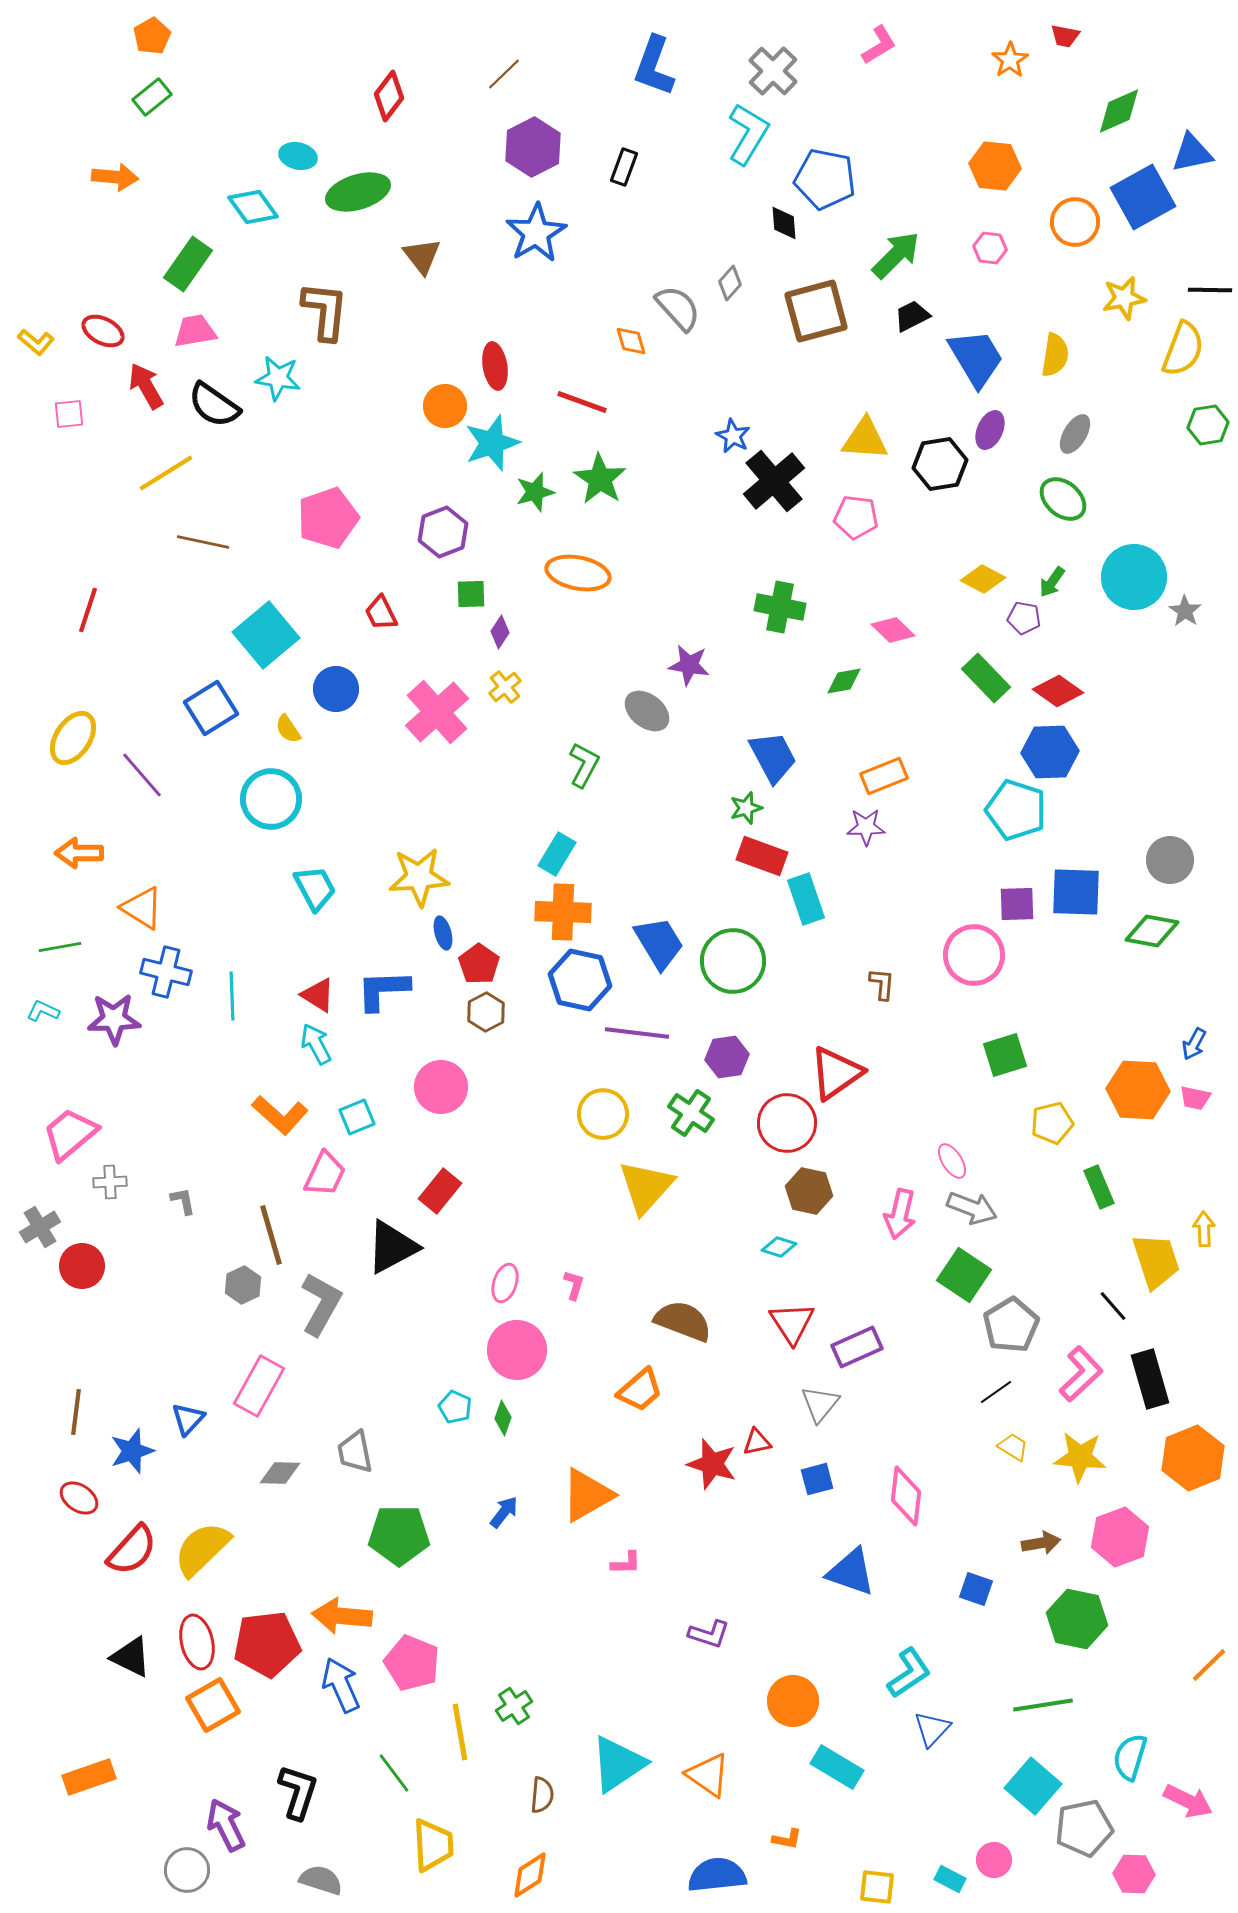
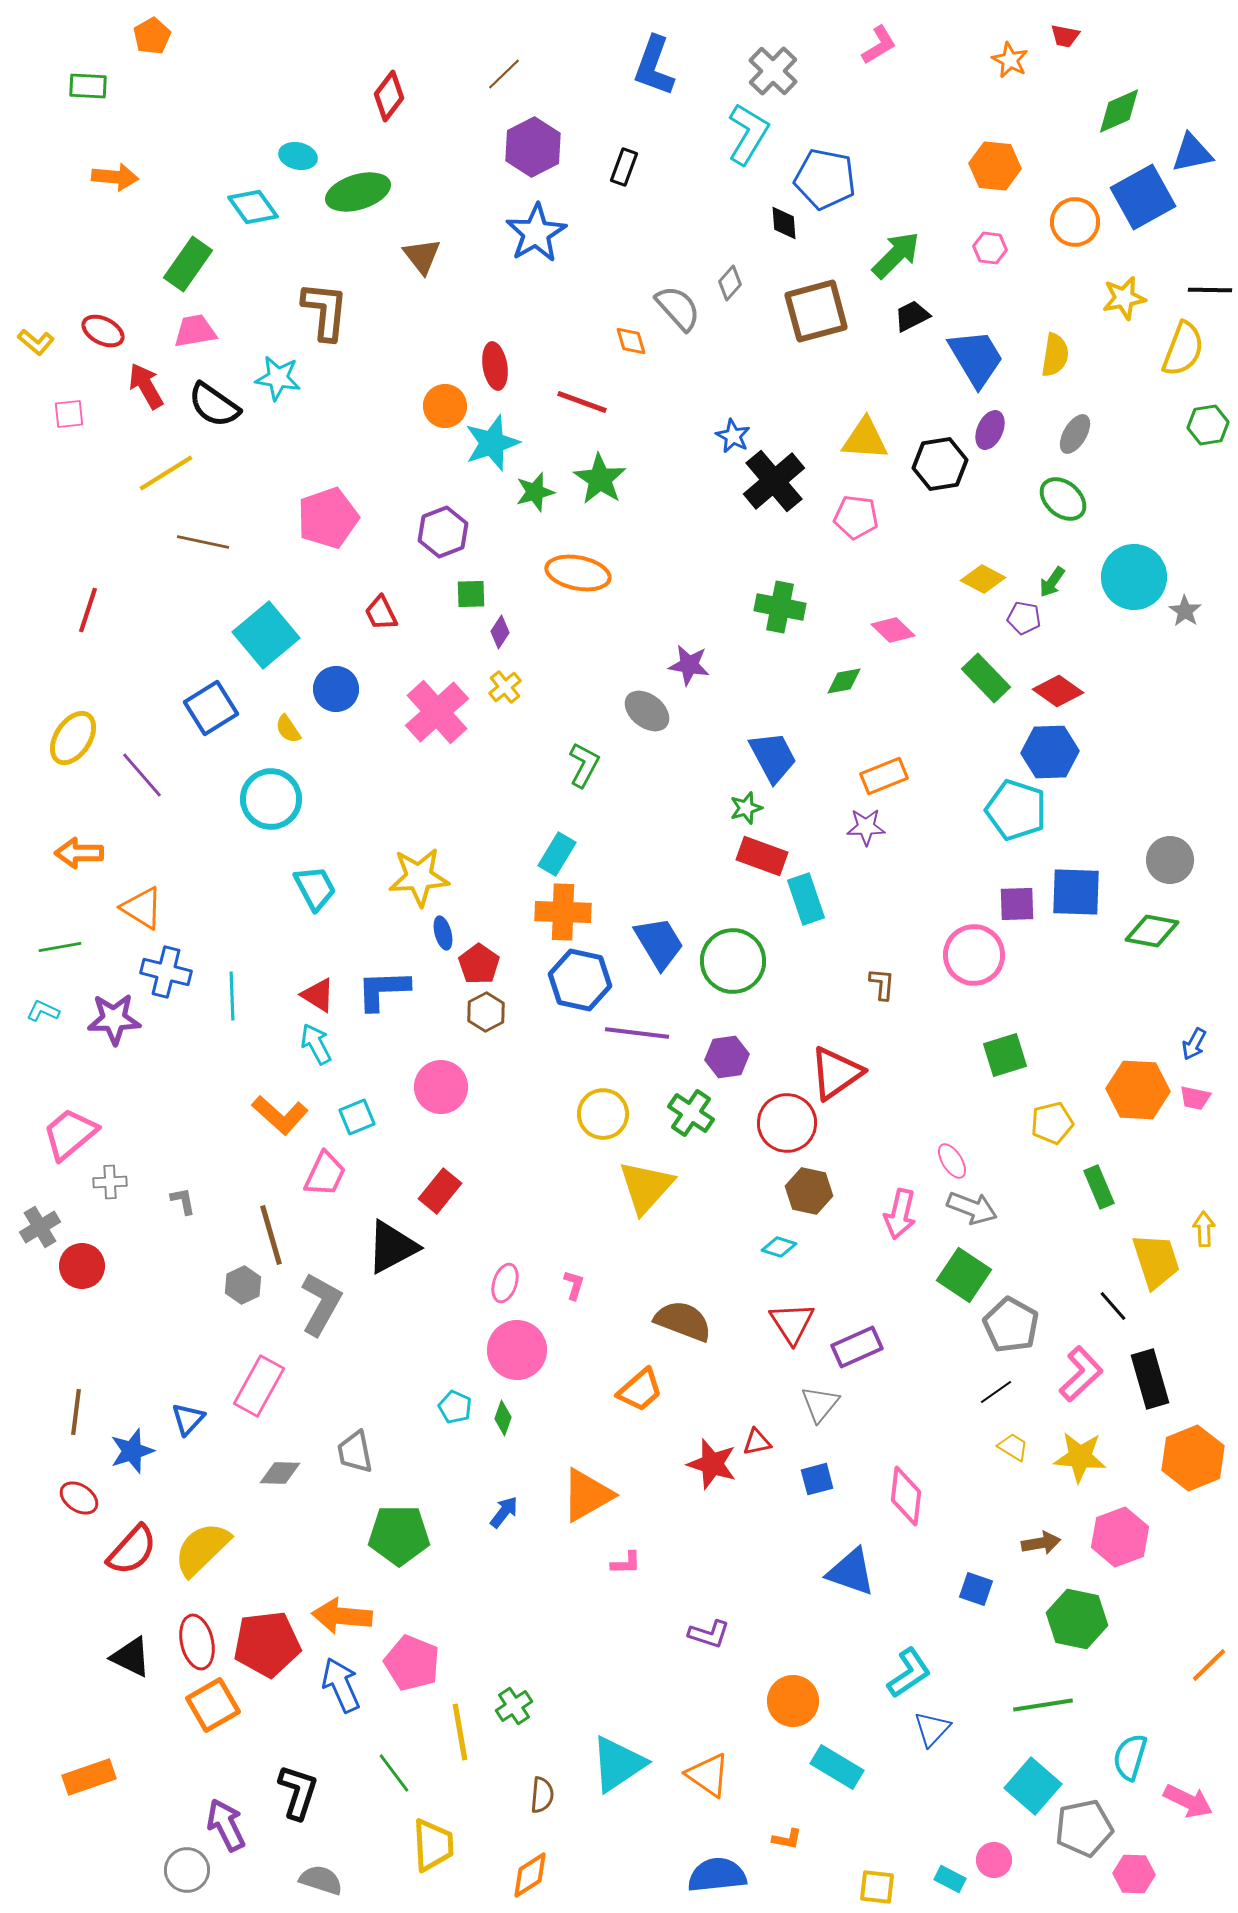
orange star at (1010, 60): rotated 12 degrees counterclockwise
green rectangle at (152, 97): moved 64 px left, 11 px up; rotated 42 degrees clockwise
gray pentagon at (1011, 1325): rotated 12 degrees counterclockwise
